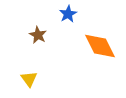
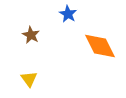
blue star: rotated 12 degrees counterclockwise
brown star: moved 7 px left
